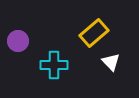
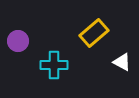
white triangle: moved 11 px right; rotated 18 degrees counterclockwise
